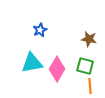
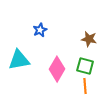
cyan triangle: moved 13 px left, 3 px up
orange line: moved 5 px left
